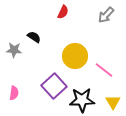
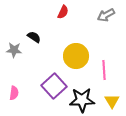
gray arrow: rotated 18 degrees clockwise
yellow circle: moved 1 px right
pink line: rotated 48 degrees clockwise
yellow triangle: moved 1 px left, 1 px up
